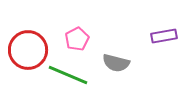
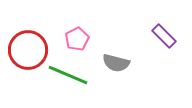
purple rectangle: rotated 55 degrees clockwise
